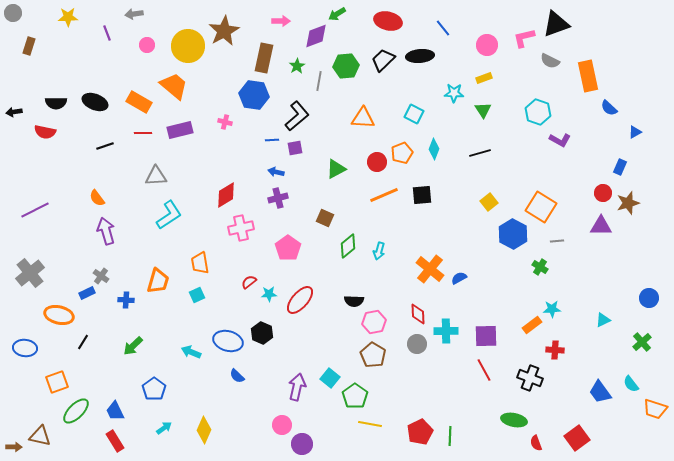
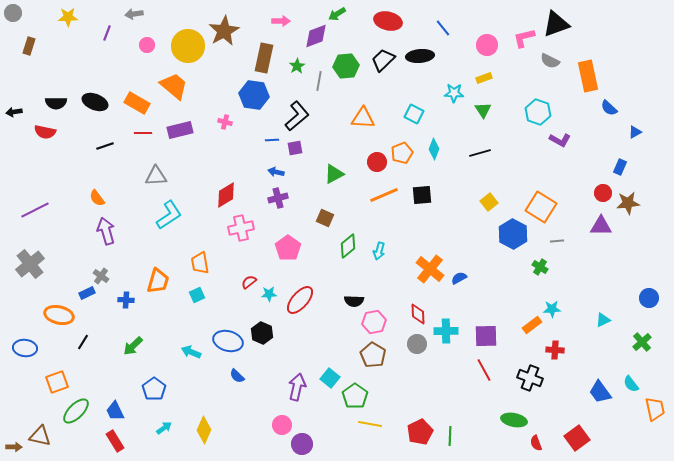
purple line at (107, 33): rotated 42 degrees clockwise
orange rectangle at (139, 102): moved 2 px left, 1 px down
green triangle at (336, 169): moved 2 px left, 5 px down
brown star at (628, 203): rotated 10 degrees clockwise
gray cross at (30, 273): moved 9 px up
orange trapezoid at (655, 409): rotated 120 degrees counterclockwise
